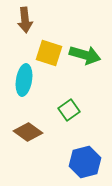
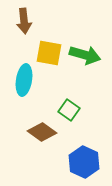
brown arrow: moved 1 px left, 1 px down
yellow square: rotated 8 degrees counterclockwise
green square: rotated 20 degrees counterclockwise
brown diamond: moved 14 px right
blue hexagon: moved 1 px left; rotated 20 degrees counterclockwise
